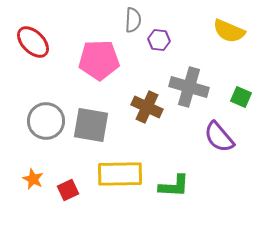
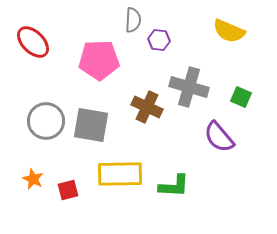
red square: rotated 10 degrees clockwise
